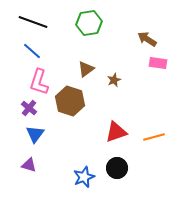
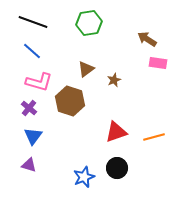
pink L-shape: rotated 92 degrees counterclockwise
blue triangle: moved 2 px left, 2 px down
